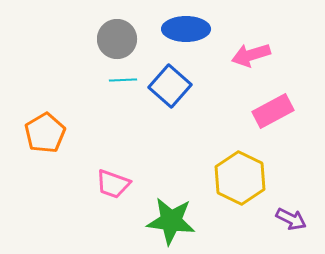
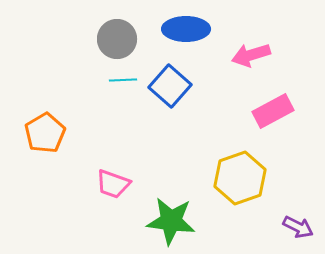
yellow hexagon: rotated 15 degrees clockwise
purple arrow: moved 7 px right, 8 px down
